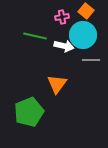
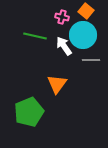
pink cross: rotated 24 degrees clockwise
white arrow: rotated 138 degrees counterclockwise
